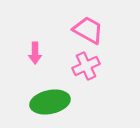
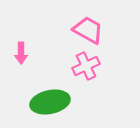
pink arrow: moved 14 px left
